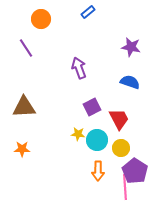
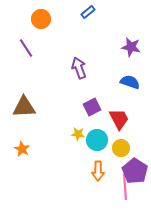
orange star: rotated 28 degrees clockwise
